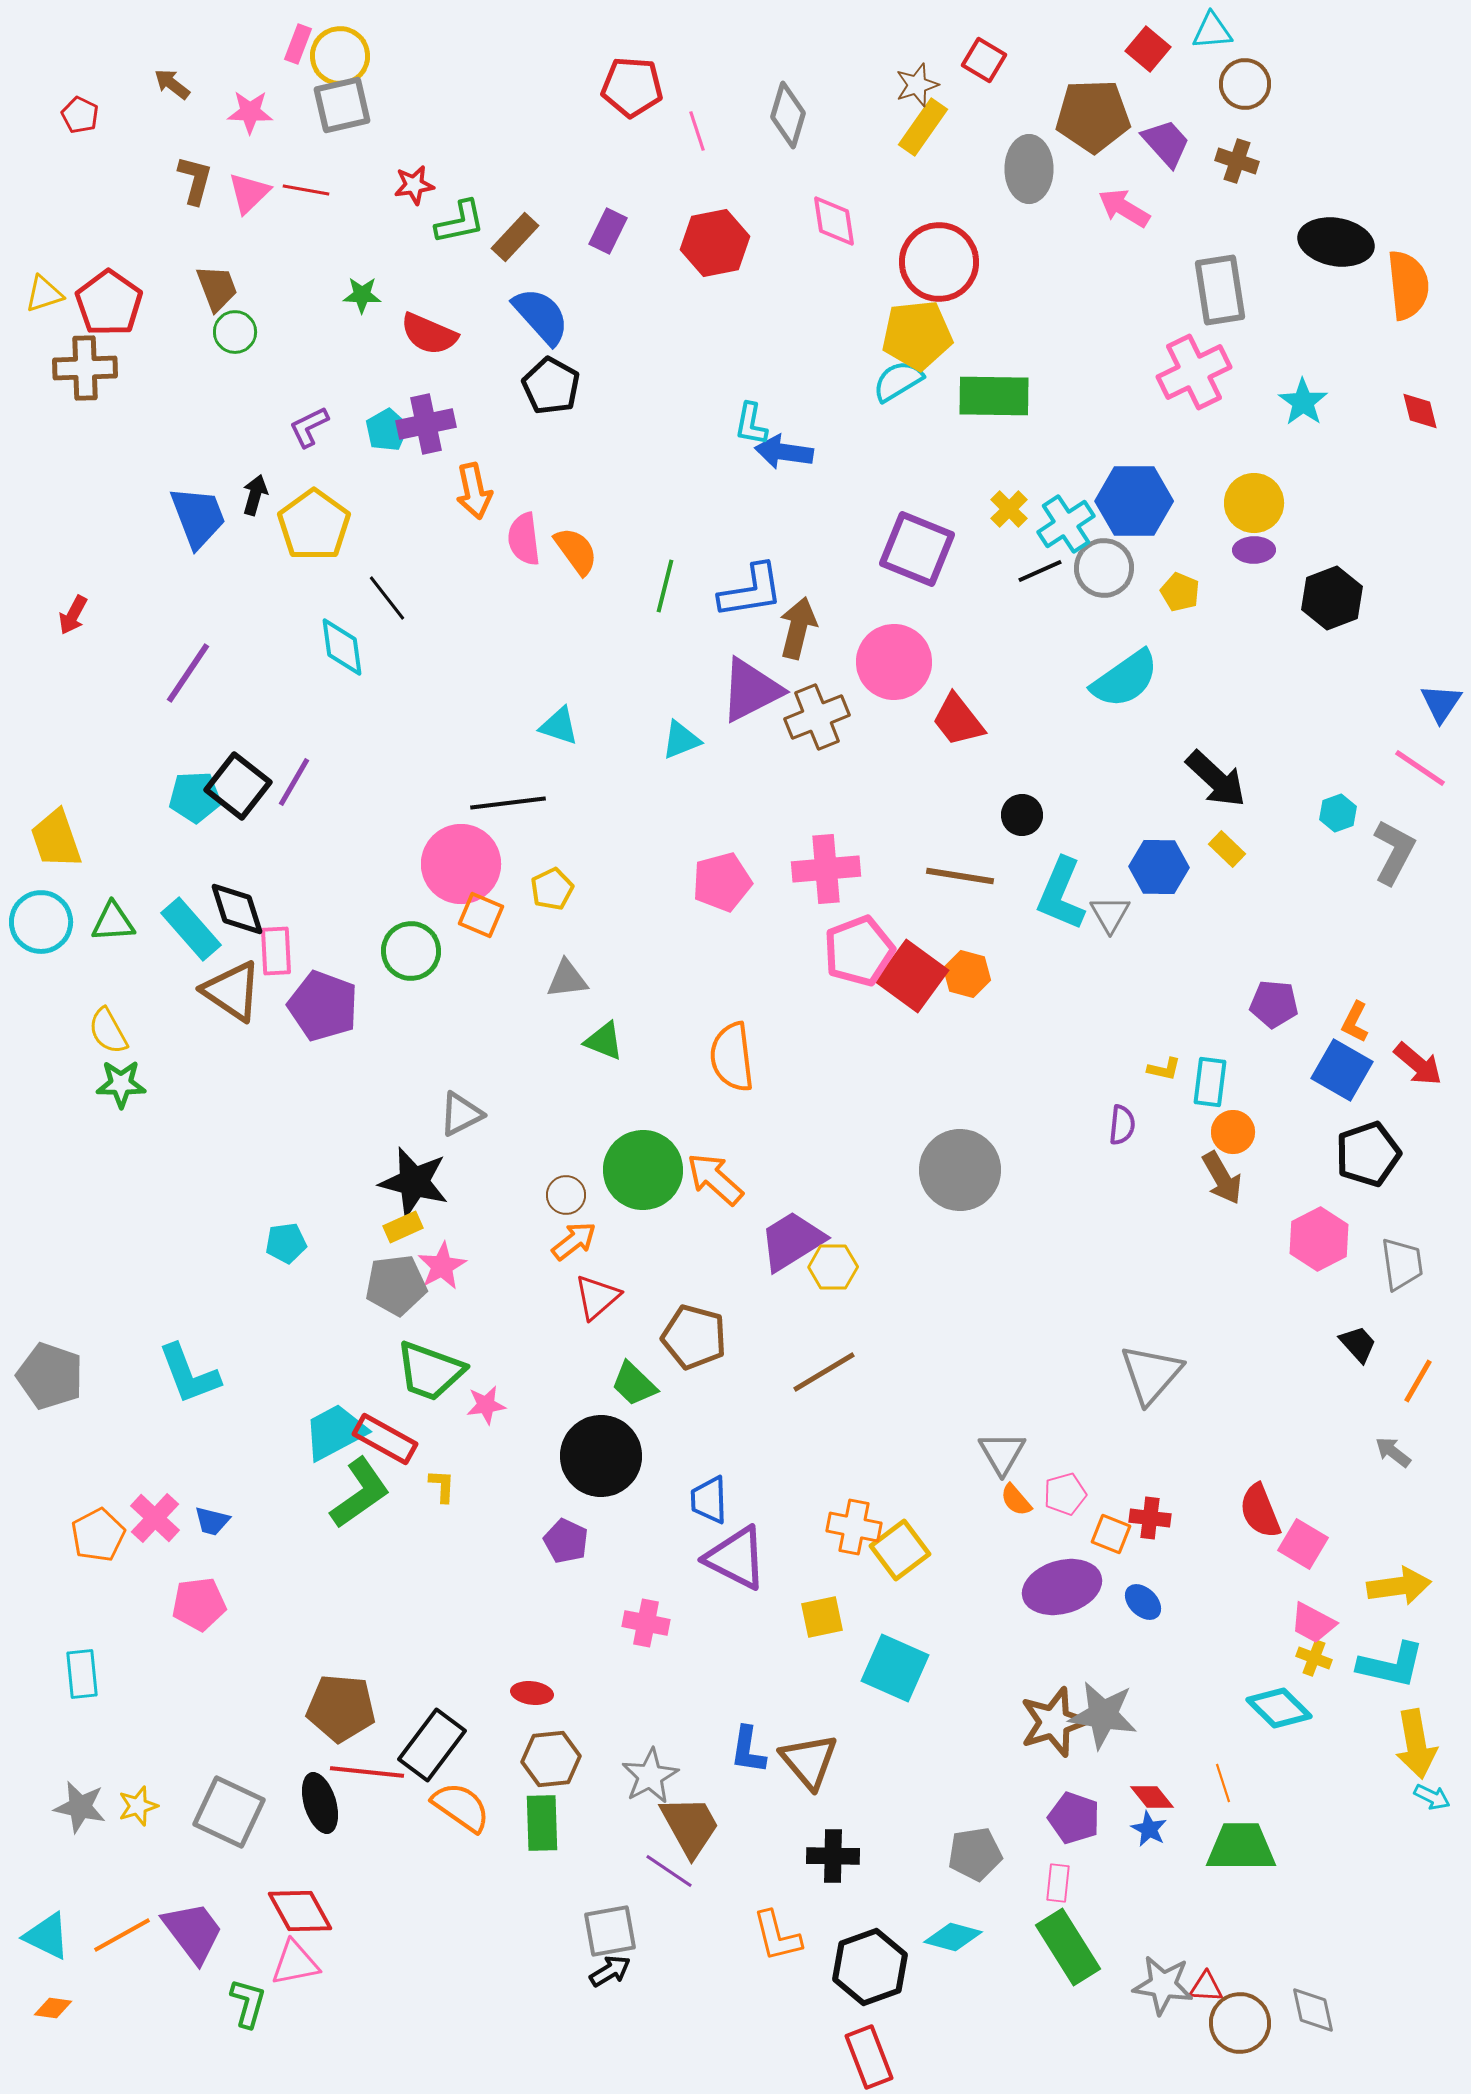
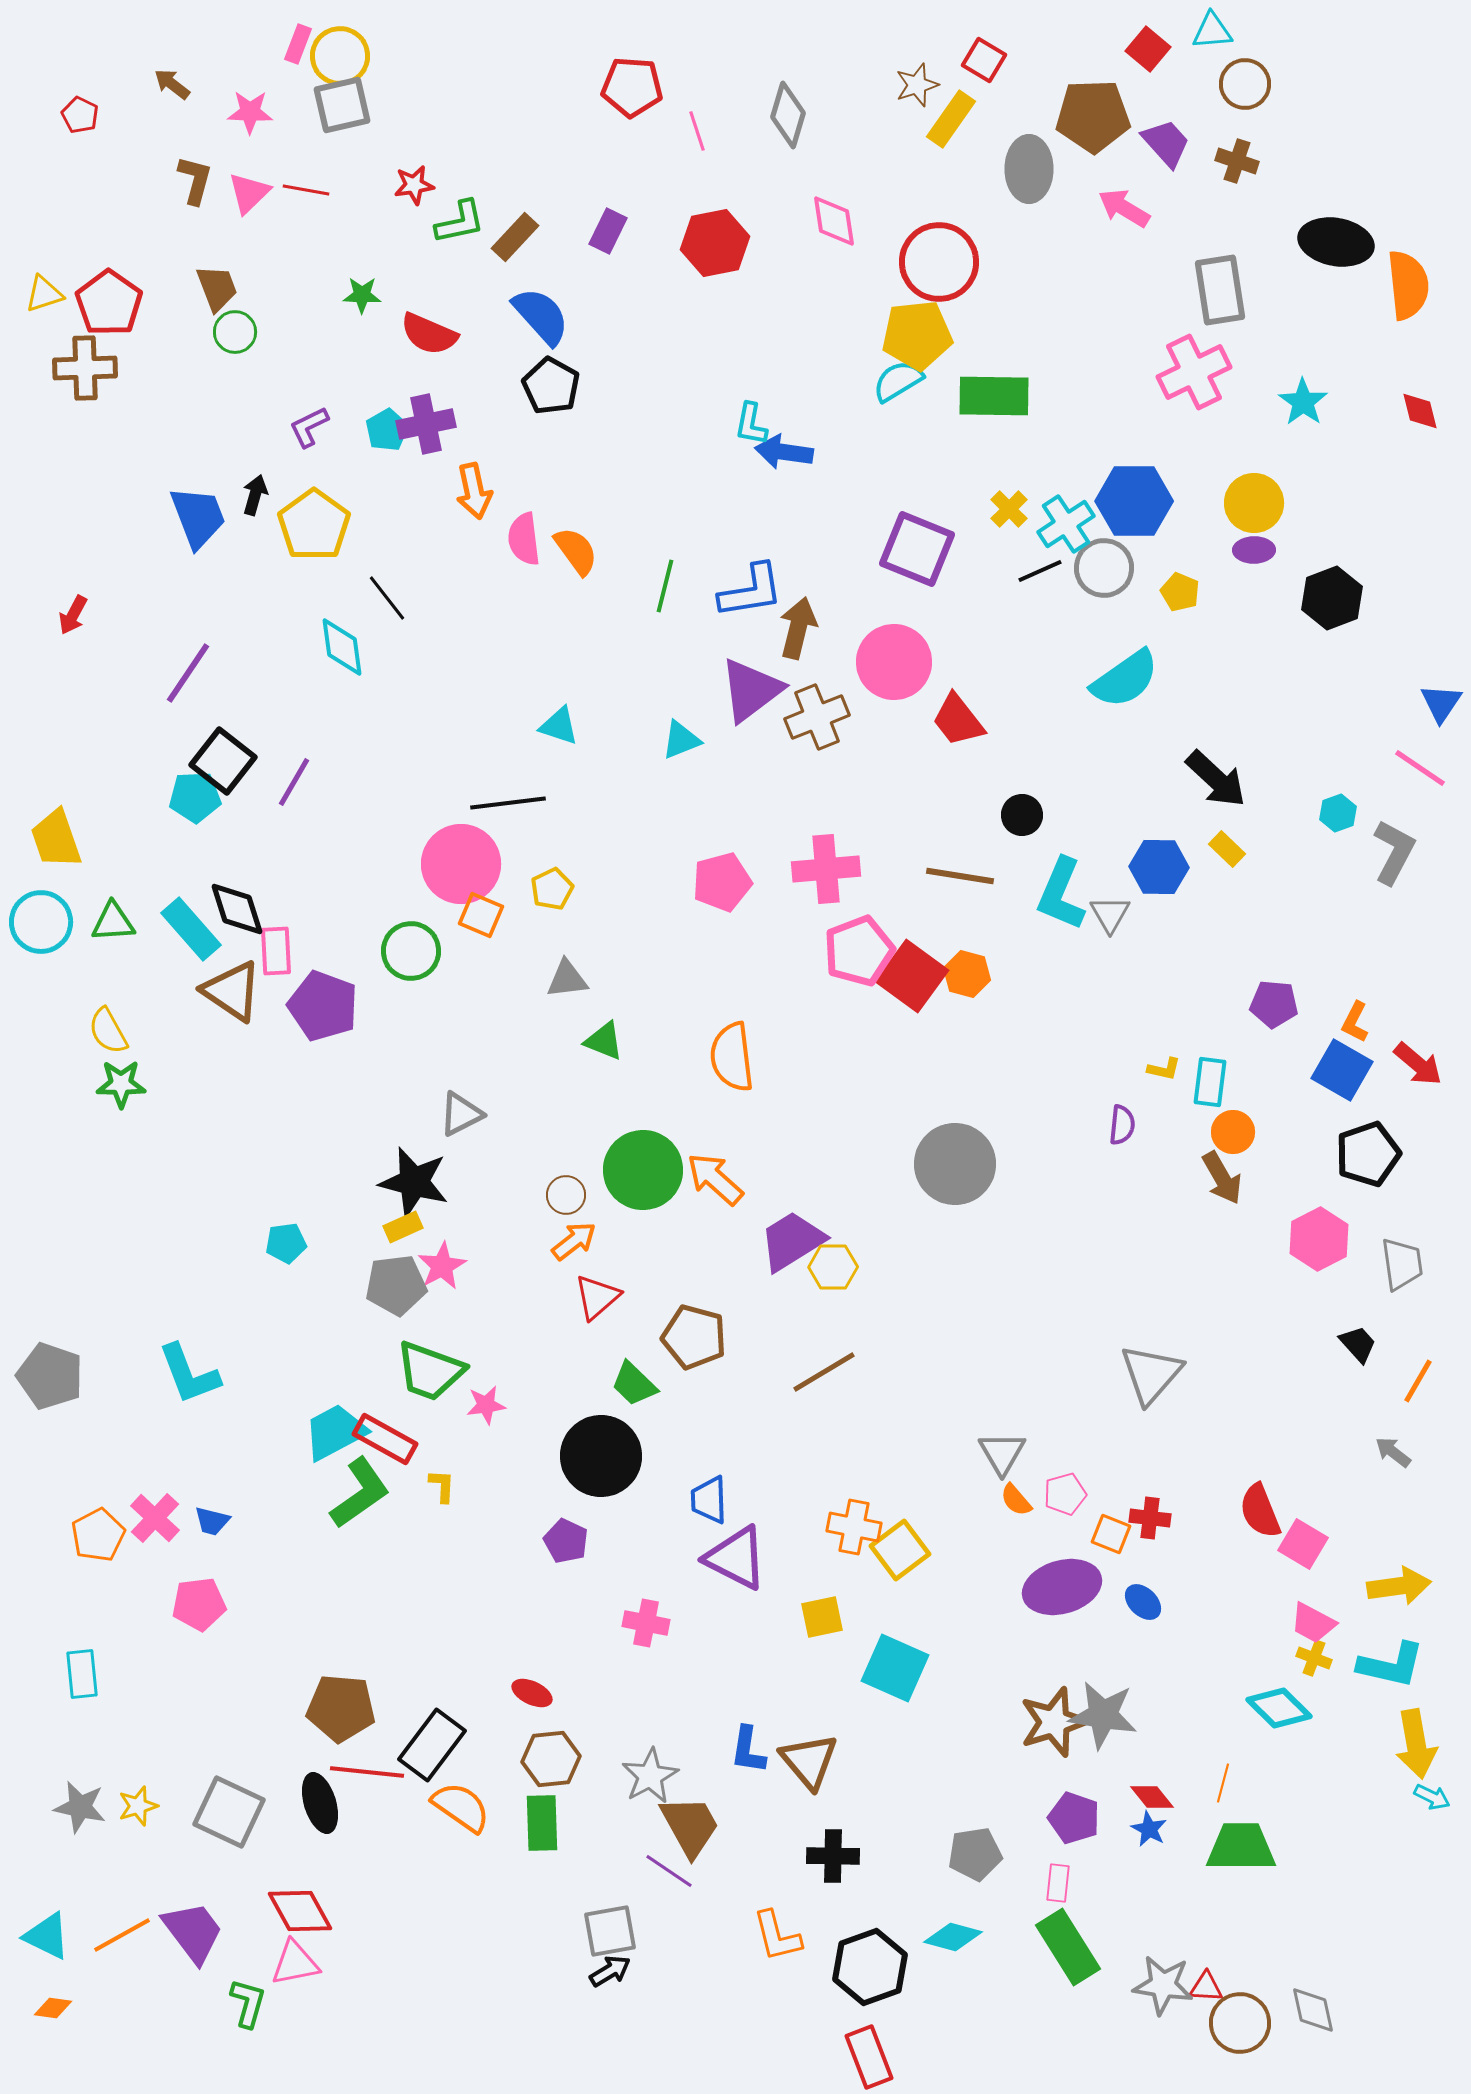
yellow rectangle at (923, 127): moved 28 px right, 8 px up
purple triangle at (751, 690): rotated 10 degrees counterclockwise
black square at (238, 786): moved 15 px left, 25 px up
gray circle at (960, 1170): moved 5 px left, 6 px up
red ellipse at (532, 1693): rotated 18 degrees clockwise
orange line at (1223, 1783): rotated 33 degrees clockwise
